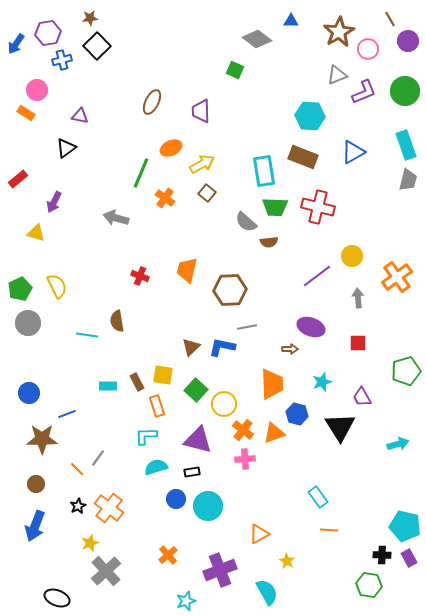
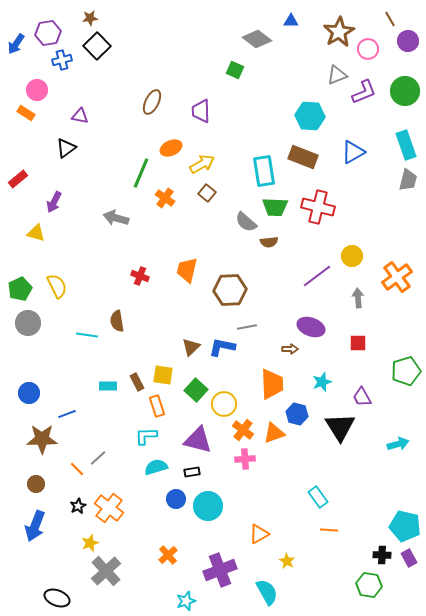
gray line at (98, 458): rotated 12 degrees clockwise
